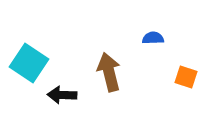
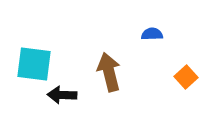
blue semicircle: moved 1 px left, 4 px up
cyan square: moved 5 px right, 1 px down; rotated 27 degrees counterclockwise
orange square: rotated 30 degrees clockwise
